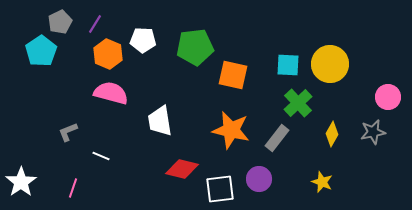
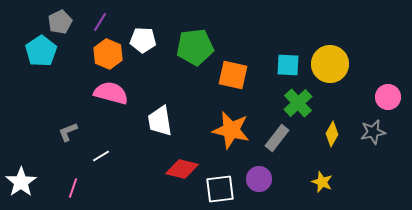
purple line: moved 5 px right, 2 px up
white line: rotated 54 degrees counterclockwise
